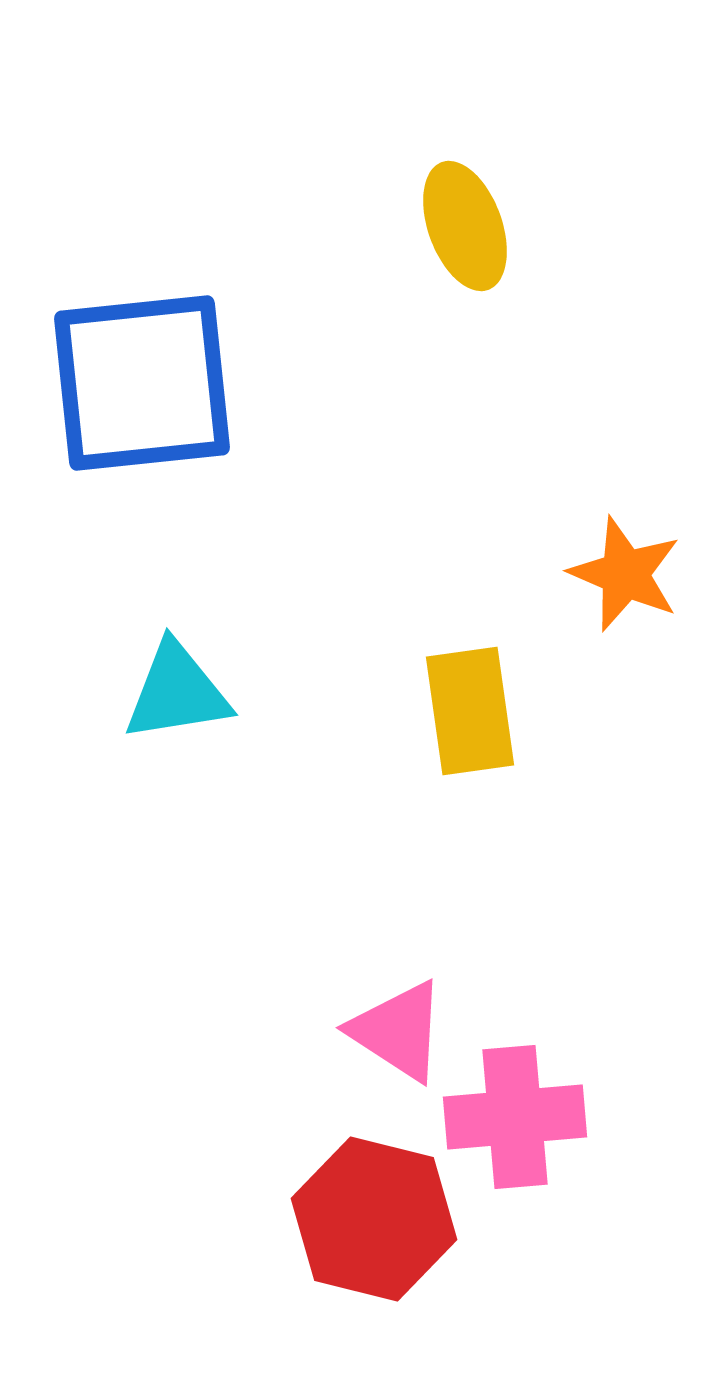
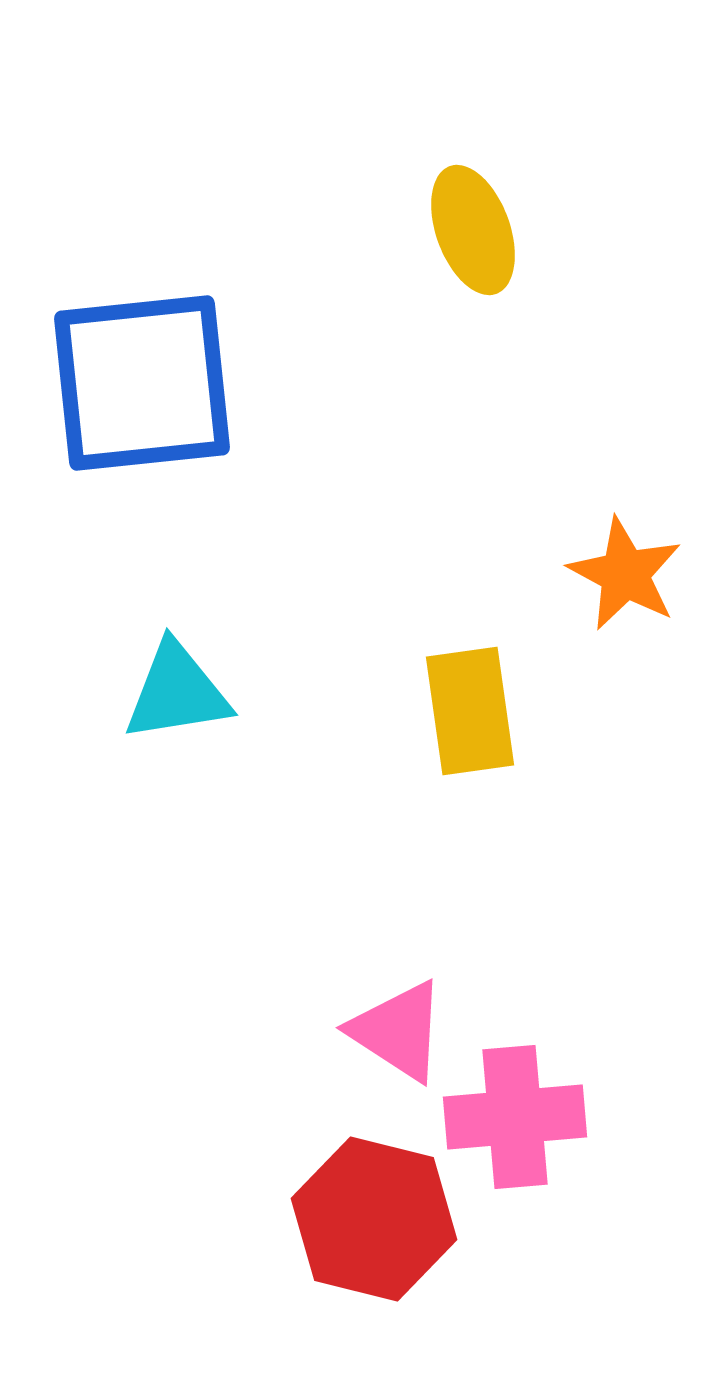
yellow ellipse: moved 8 px right, 4 px down
orange star: rotated 5 degrees clockwise
